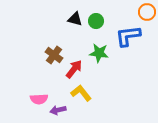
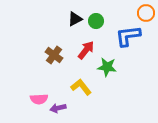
orange circle: moved 1 px left, 1 px down
black triangle: rotated 42 degrees counterclockwise
green star: moved 8 px right, 14 px down
red arrow: moved 12 px right, 19 px up
yellow L-shape: moved 6 px up
purple arrow: moved 2 px up
